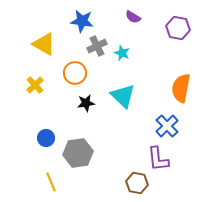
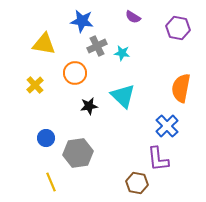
yellow triangle: rotated 20 degrees counterclockwise
cyan star: rotated 14 degrees counterclockwise
black star: moved 3 px right, 3 px down
